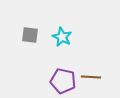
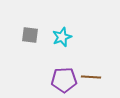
cyan star: rotated 24 degrees clockwise
purple pentagon: moved 1 px right, 1 px up; rotated 15 degrees counterclockwise
